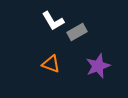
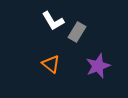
gray rectangle: rotated 30 degrees counterclockwise
orange triangle: rotated 18 degrees clockwise
